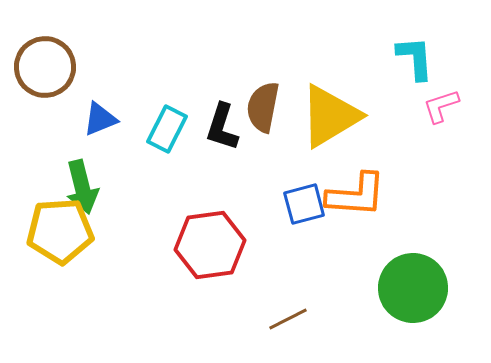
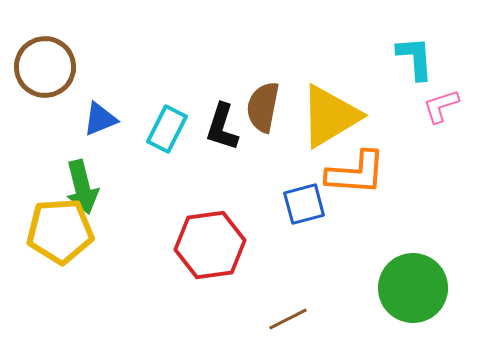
orange L-shape: moved 22 px up
